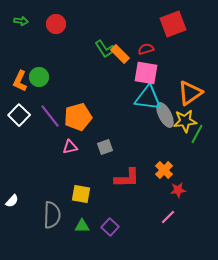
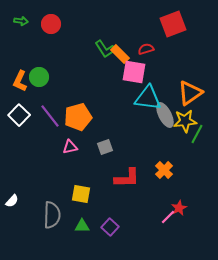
red circle: moved 5 px left
pink square: moved 12 px left, 1 px up
red star: moved 1 px right, 18 px down; rotated 21 degrees counterclockwise
